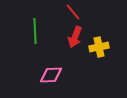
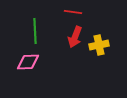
red line: rotated 42 degrees counterclockwise
yellow cross: moved 2 px up
pink diamond: moved 23 px left, 13 px up
